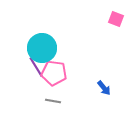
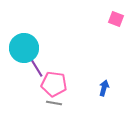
cyan circle: moved 18 px left
pink pentagon: moved 11 px down
blue arrow: rotated 126 degrees counterclockwise
gray line: moved 1 px right, 2 px down
